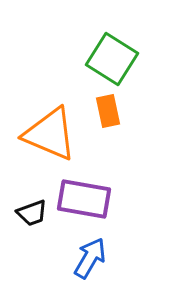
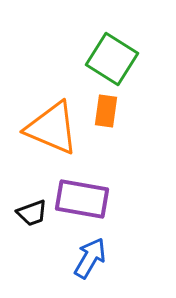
orange rectangle: moved 2 px left; rotated 20 degrees clockwise
orange triangle: moved 2 px right, 6 px up
purple rectangle: moved 2 px left
